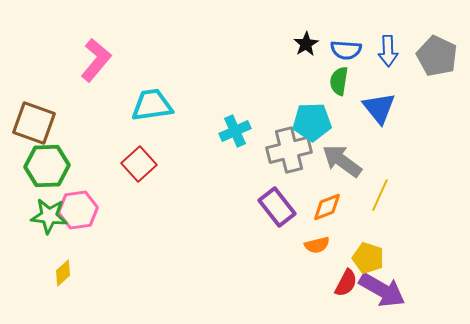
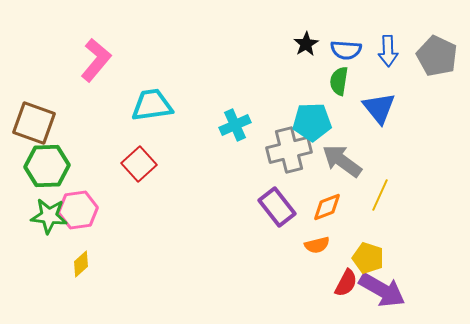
cyan cross: moved 6 px up
yellow diamond: moved 18 px right, 9 px up
